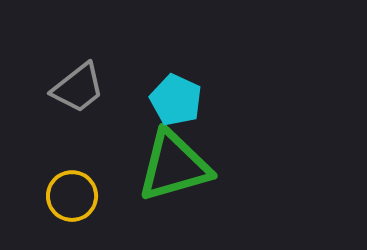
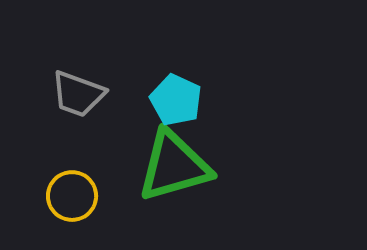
gray trapezoid: moved 6 px down; rotated 58 degrees clockwise
